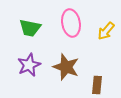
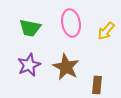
brown star: rotated 8 degrees clockwise
